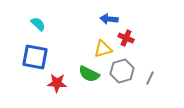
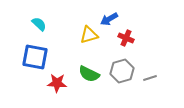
blue arrow: rotated 36 degrees counterclockwise
cyan semicircle: moved 1 px right
yellow triangle: moved 14 px left, 14 px up
gray line: rotated 48 degrees clockwise
